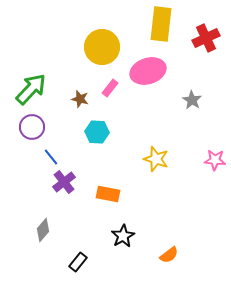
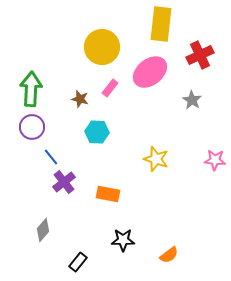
red cross: moved 6 px left, 17 px down
pink ellipse: moved 2 px right, 1 px down; rotated 20 degrees counterclockwise
green arrow: rotated 40 degrees counterclockwise
black star: moved 4 px down; rotated 30 degrees clockwise
